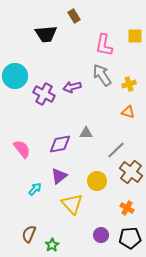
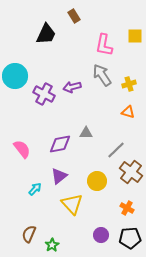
black trapezoid: rotated 60 degrees counterclockwise
